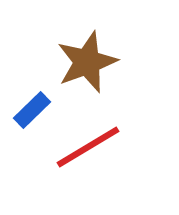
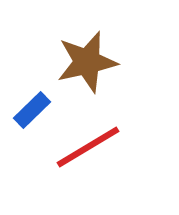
brown star: rotated 8 degrees clockwise
